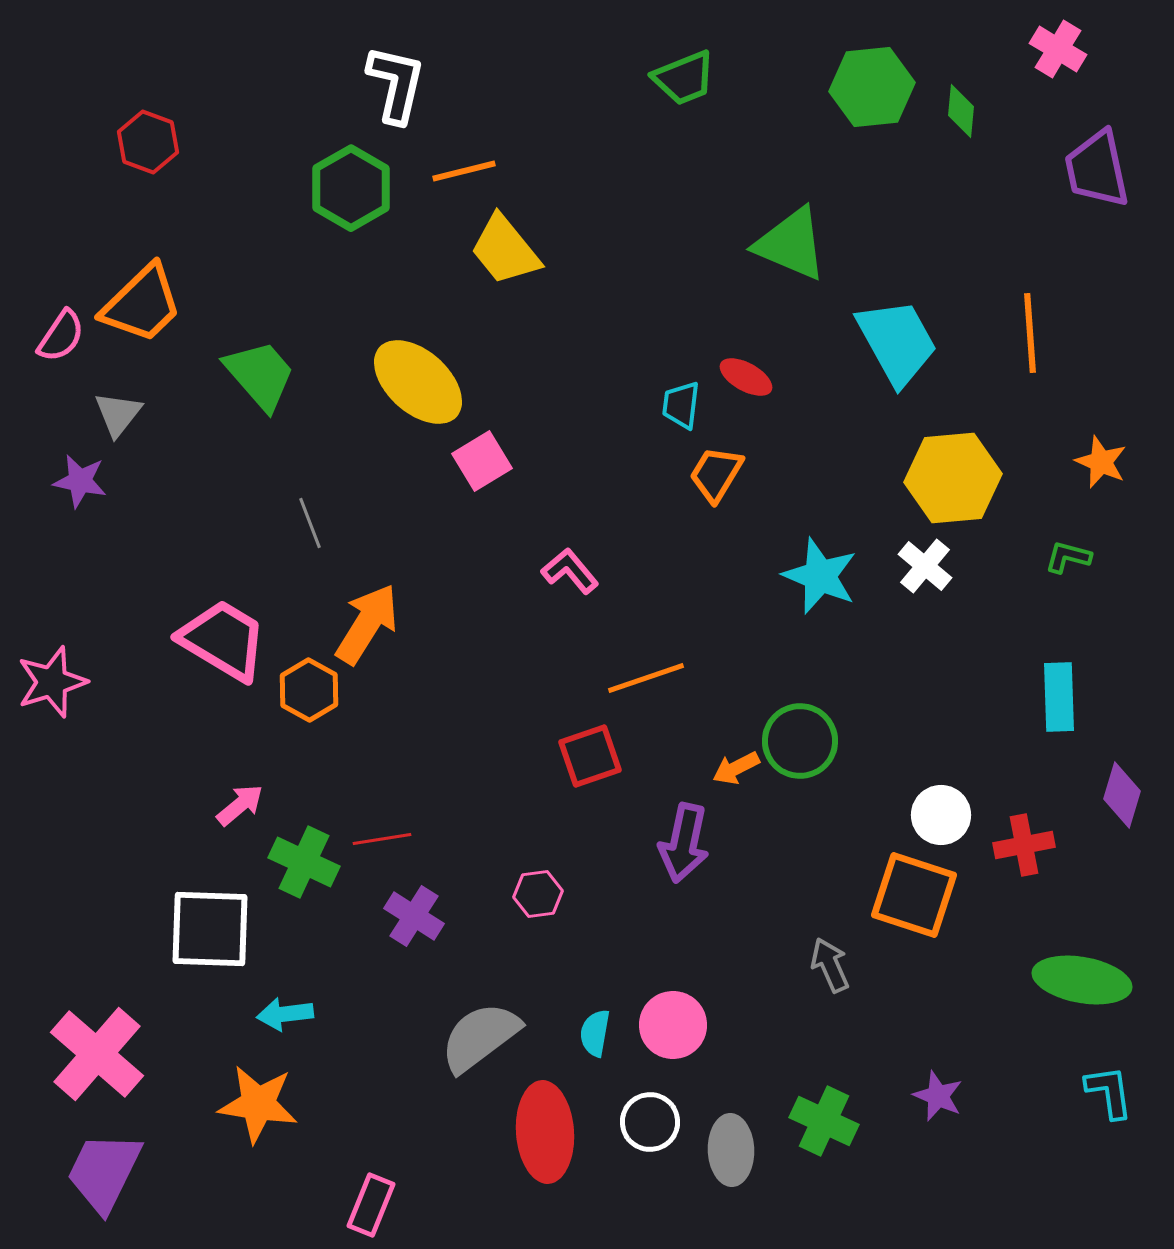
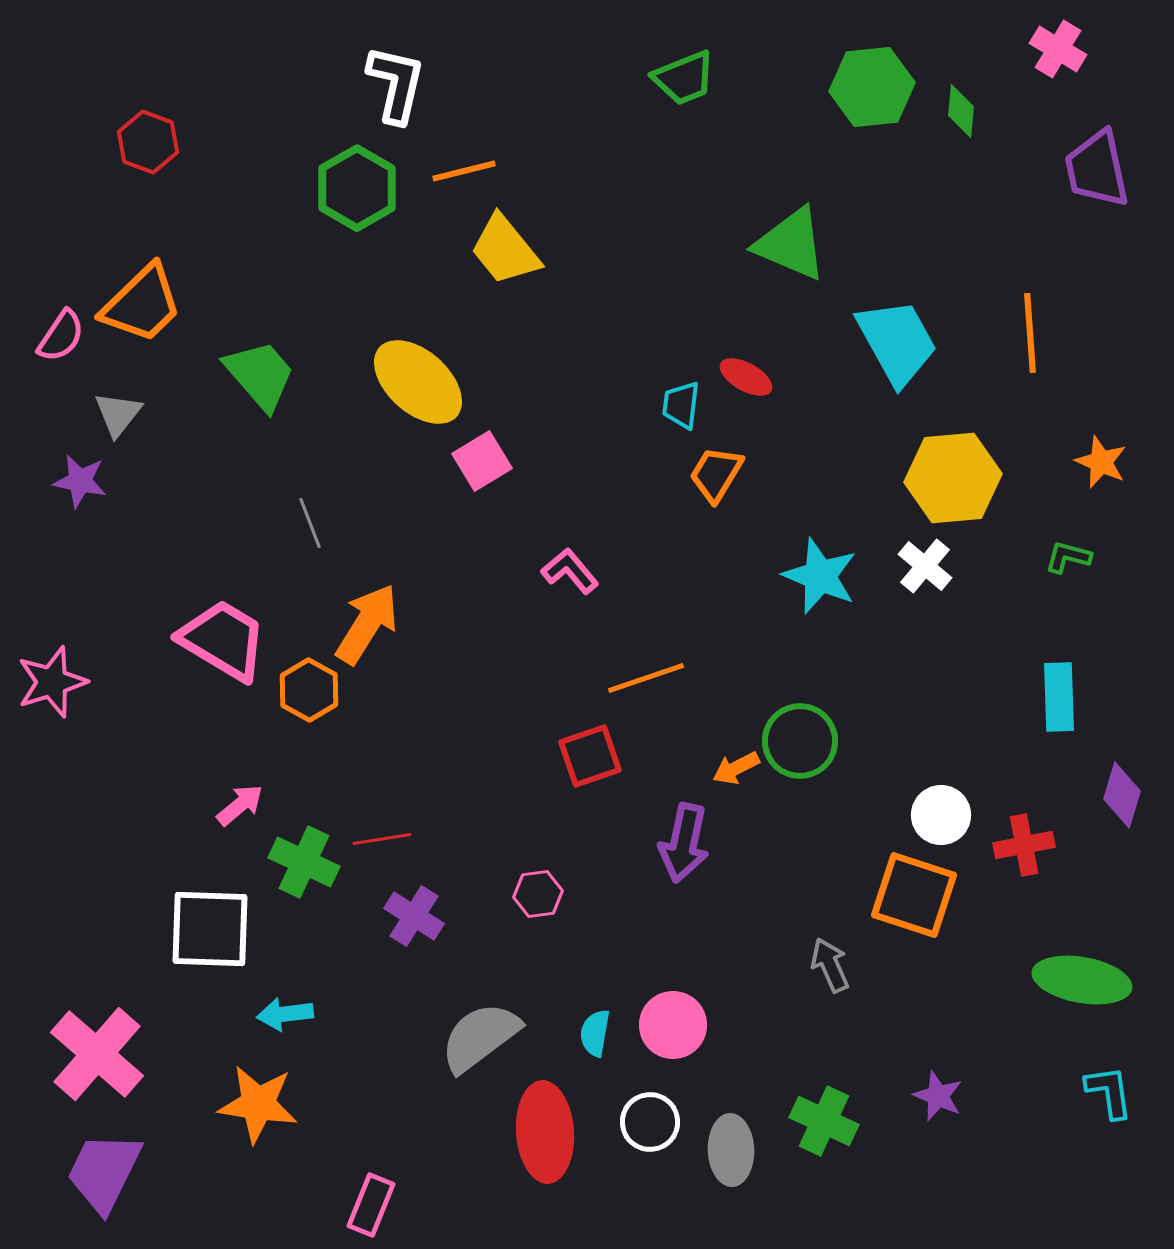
green hexagon at (351, 188): moved 6 px right
